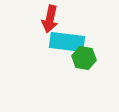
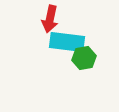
green hexagon: rotated 20 degrees counterclockwise
